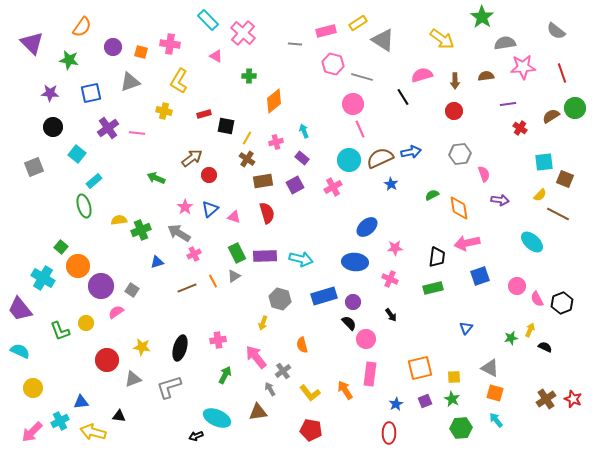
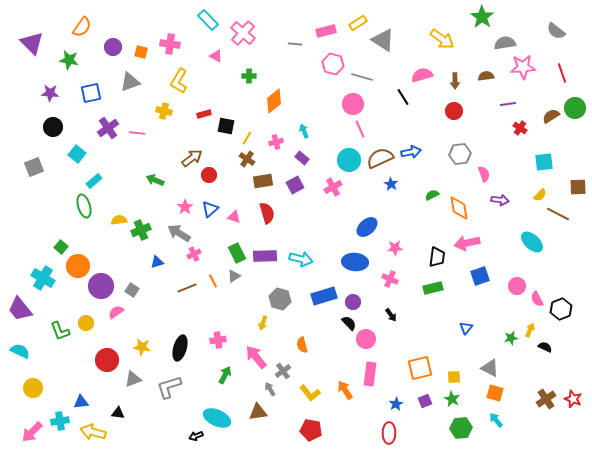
green arrow at (156, 178): moved 1 px left, 2 px down
brown square at (565, 179): moved 13 px right, 8 px down; rotated 24 degrees counterclockwise
black hexagon at (562, 303): moved 1 px left, 6 px down
black triangle at (119, 416): moved 1 px left, 3 px up
cyan cross at (60, 421): rotated 18 degrees clockwise
